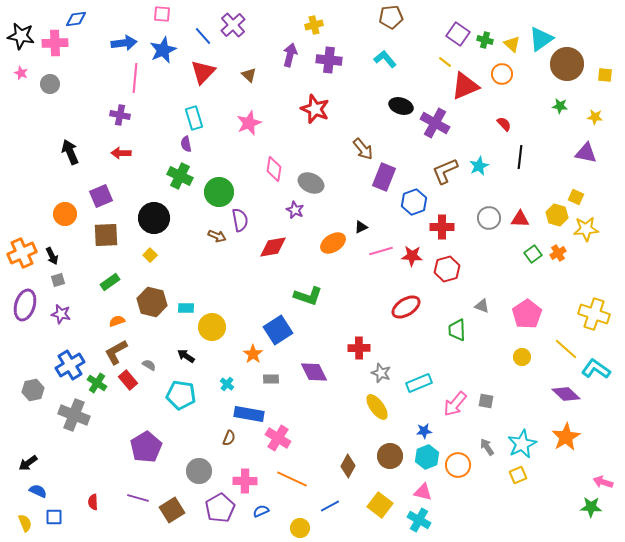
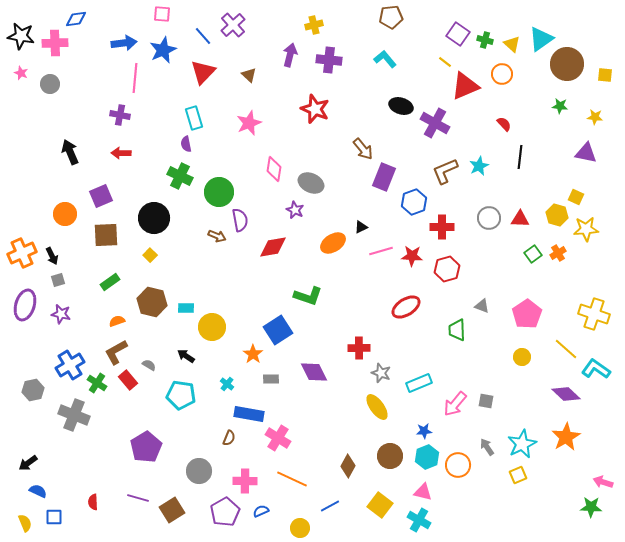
purple pentagon at (220, 508): moved 5 px right, 4 px down
